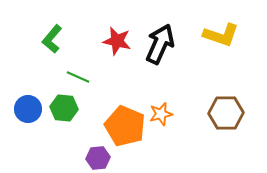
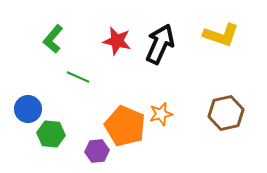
green L-shape: moved 1 px right
green hexagon: moved 13 px left, 26 px down
brown hexagon: rotated 12 degrees counterclockwise
purple hexagon: moved 1 px left, 7 px up
